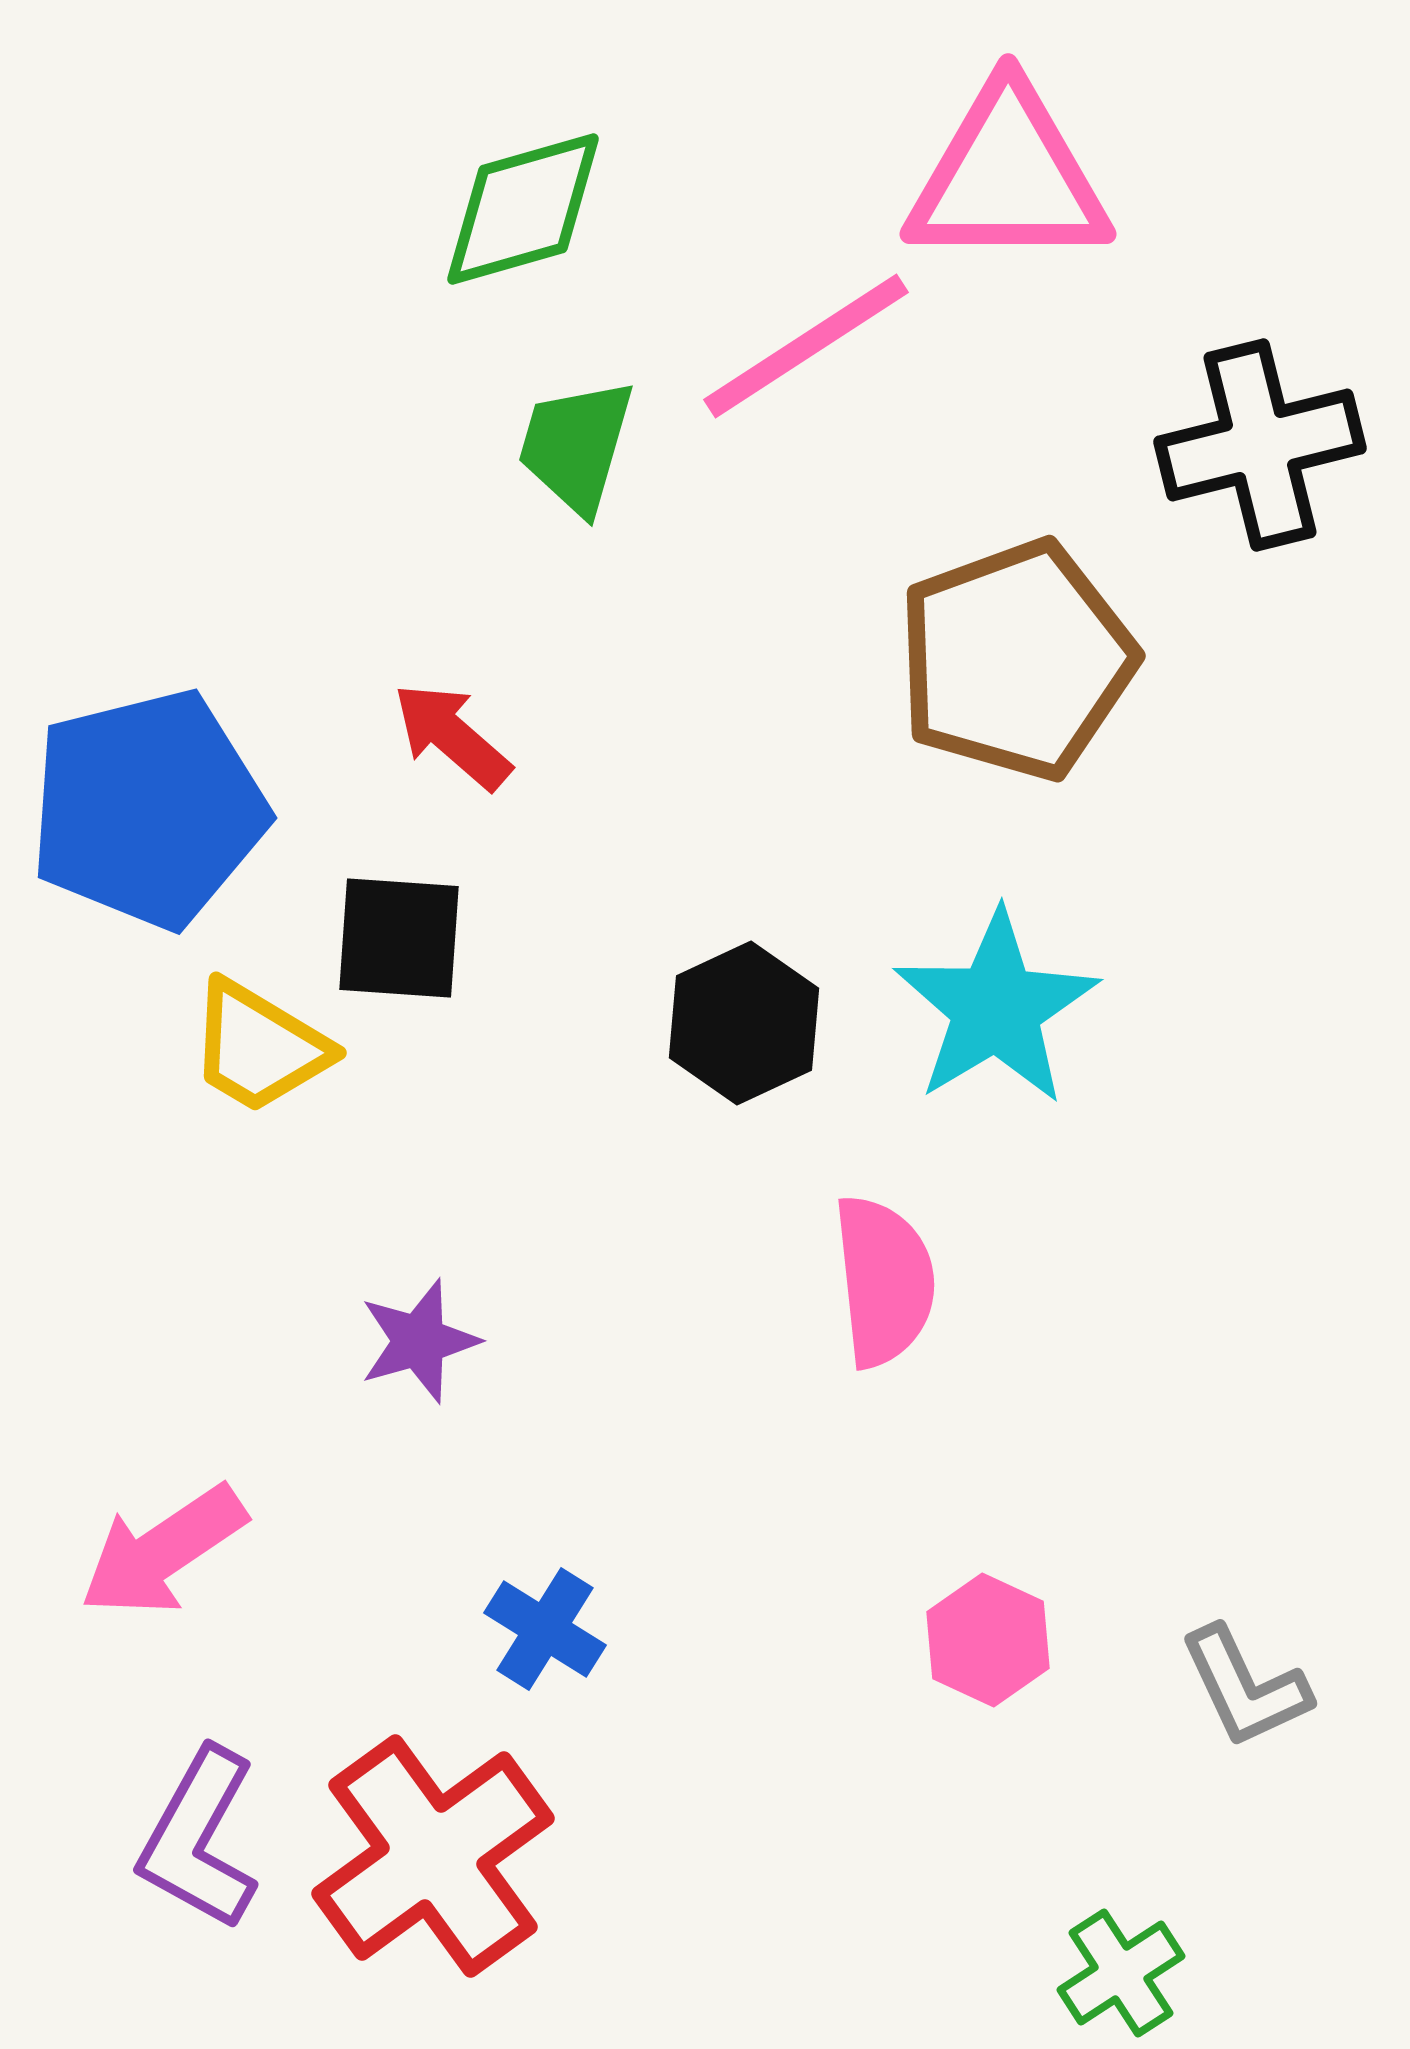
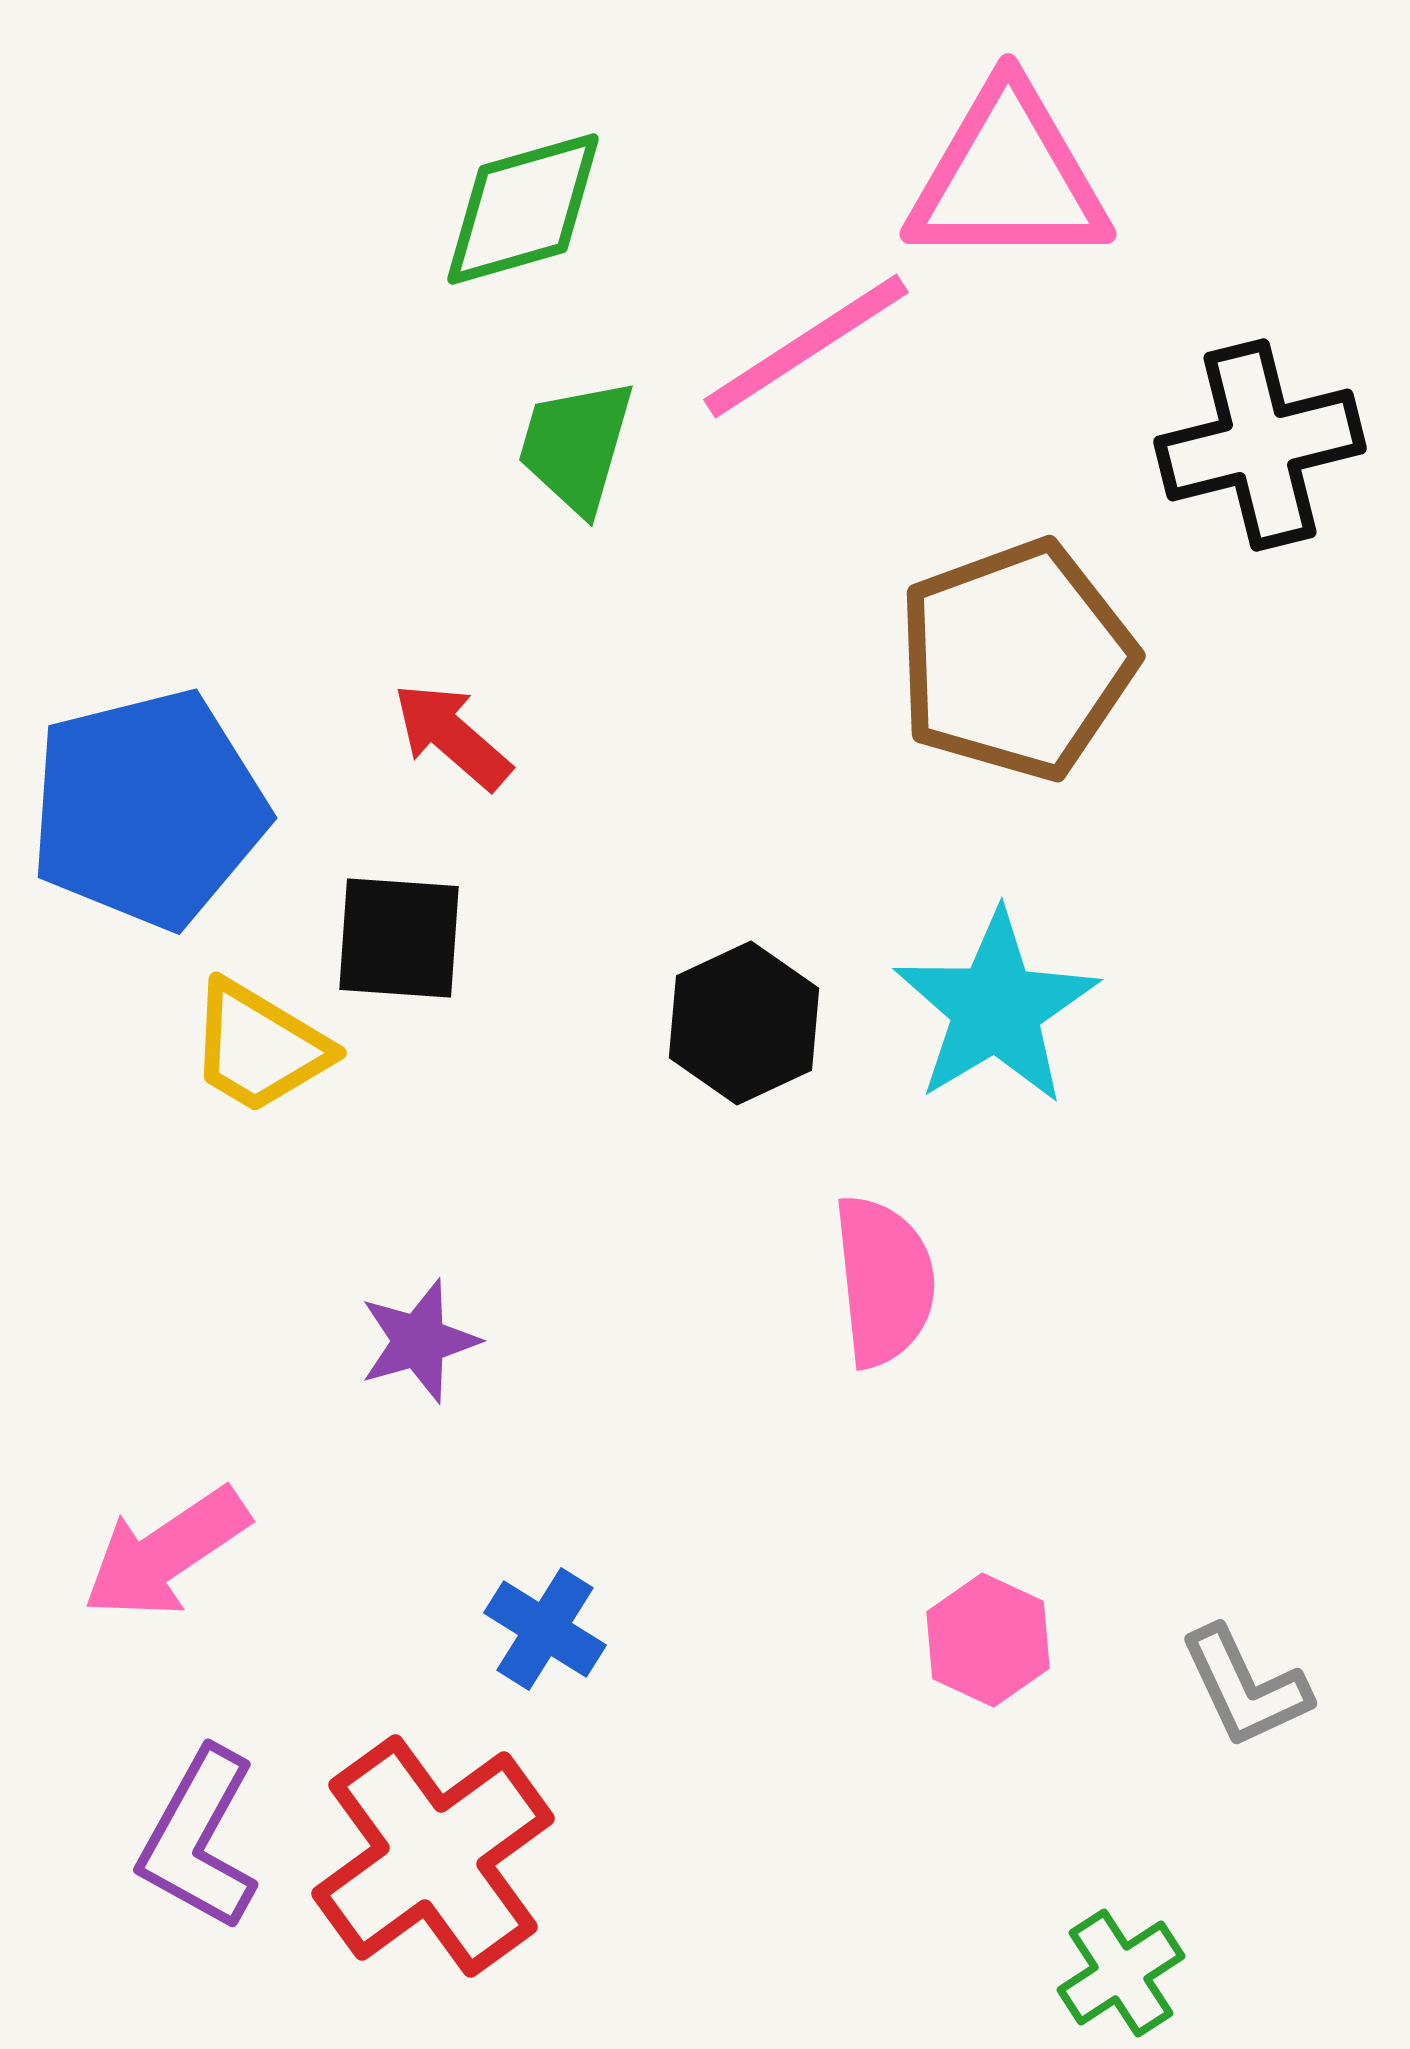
pink arrow: moved 3 px right, 2 px down
